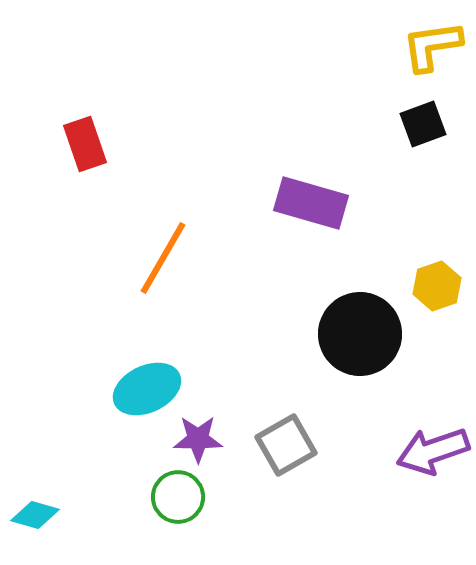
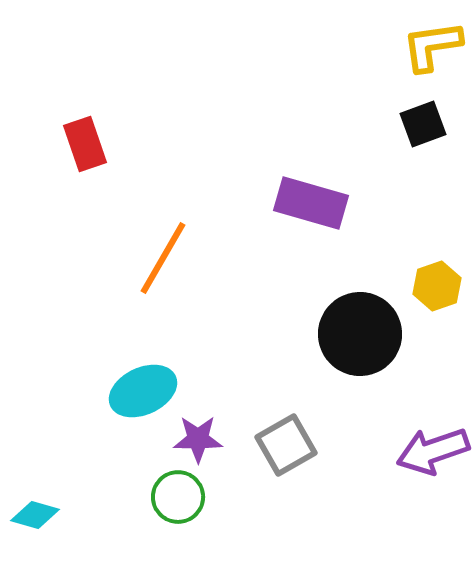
cyan ellipse: moved 4 px left, 2 px down
